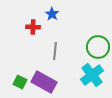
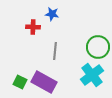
blue star: rotated 24 degrees counterclockwise
